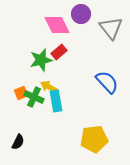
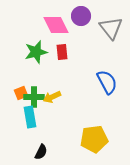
purple circle: moved 2 px down
pink diamond: moved 1 px left
red rectangle: moved 3 px right; rotated 56 degrees counterclockwise
green star: moved 5 px left, 8 px up
blue semicircle: rotated 15 degrees clockwise
yellow arrow: moved 3 px right, 10 px down; rotated 54 degrees counterclockwise
green cross: rotated 24 degrees counterclockwise
cyan rectangle: moved 26 px left, 16 px down
black semicircle: moved 23 px right, 10 px down
